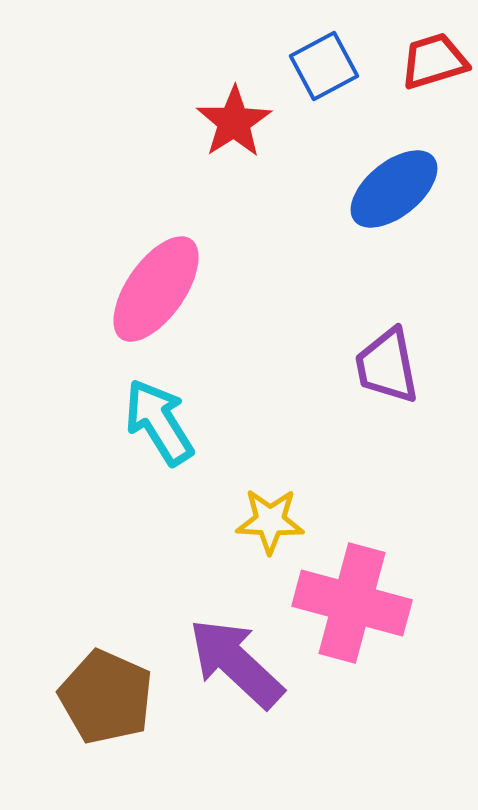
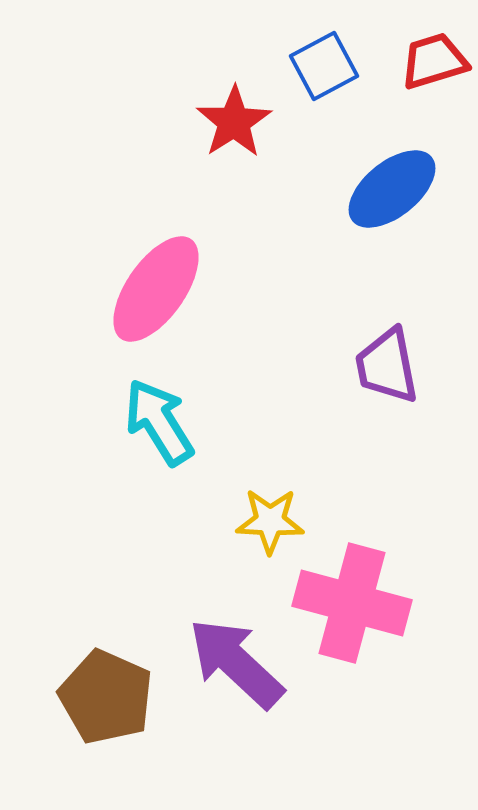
blue ellipse: moved 2 px left
